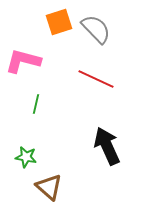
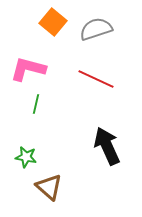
orange square: moved 6 px left; rotated 32 degrees counterclockwise
gray semicircle: rotated 64 degrees counterclockwise
pink L-shape: moved 5 px right, 8 px down
